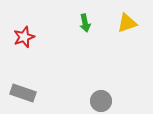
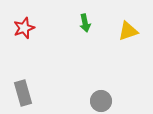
yellow triangle: moved 1 px right, 8 px down
red star: moved 9 px up
gray rectangle: rotated 55 degrees clockwise
